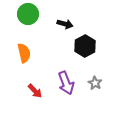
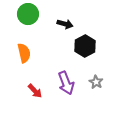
gray star: moved 1 px right, 1 px up
